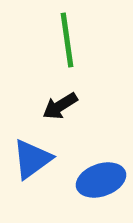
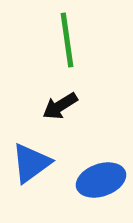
blue triangle: moved 1 px left, 4 px down
